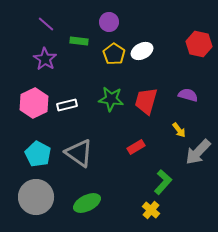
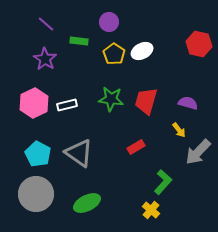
purple semicircle: moved 8 px down
gray circle: moved 3 px up
